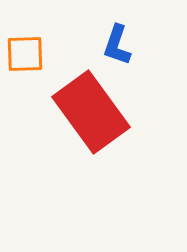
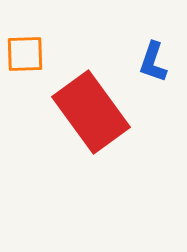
blue L-shape: moved 36 px right, 17 px down
